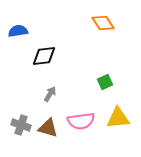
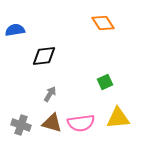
blue semicircle: moved 3 px left, 1 px up
pink semicircle: moved 2 px down
brown triangle: moved 4 px right, 5 px up
